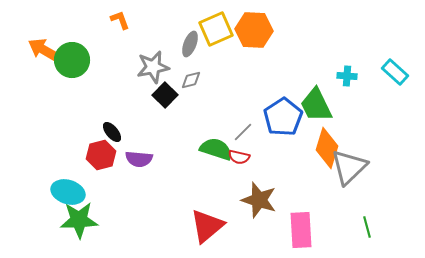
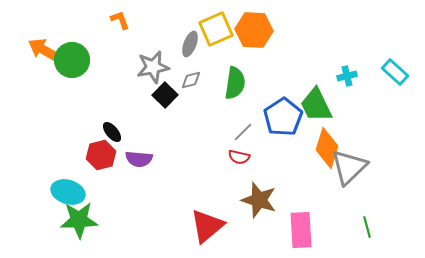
cyan cross: rotated 18 degrees counterclockwise
green semicircle: moved 19 px right, 66 px up; rotated 80 degrees clockwise
